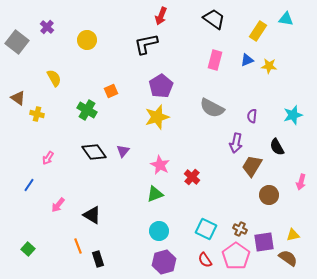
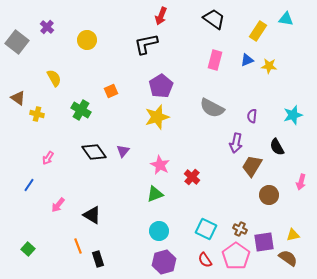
green cross at (87, 110): moved 6 px left
